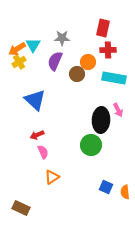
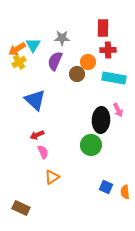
red rectangle: rotated 12 degrees counterclockwise
